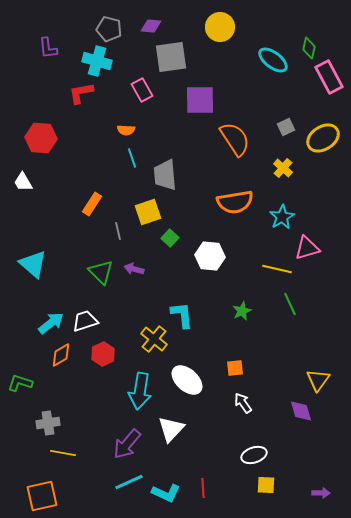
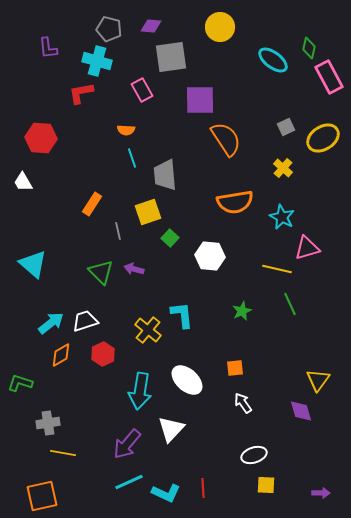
orange semicircle at (235, 139): moved 9 px left
cyan star at (282, 217): rotated 15 degrees counterclockwise
yellow cross at (154, 339): moved 6 px left, 9 px up
